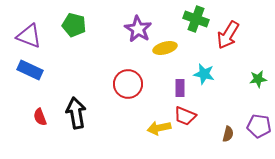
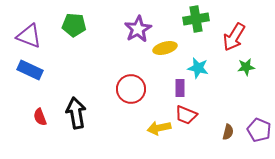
green cross: rotated 30 degrees counterclockwise
green pentagon: rotated 10 degrees counterclockwise
purple star: rotated 12 degrees clockwise
red arrow: moved 6 px right, 2 px down
cyan star: moved 6 px left, 6 px up
green star: moved 12 px left, 12 px up
red circle: moved 3 px right, 5 px down
red trapezoid: moved 1 px right, 1 px up
purple pentagon: moved 4 px down; rotated 15 degrees clockwise
brown semicircle: moved 2 px up
